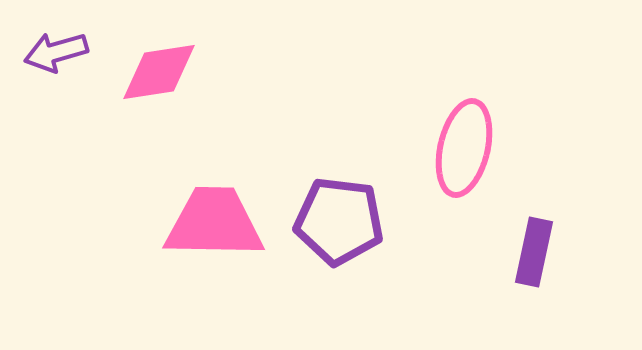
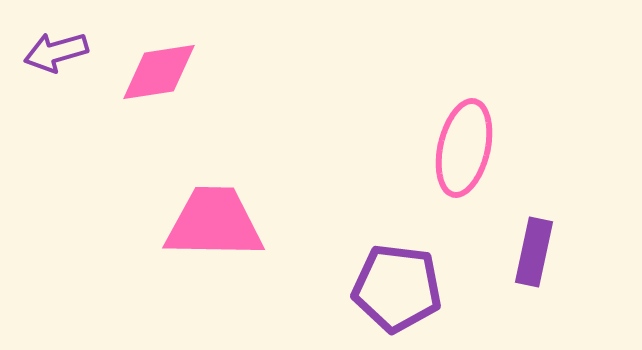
purple pentagon: moved 58 px right, 67 px down
